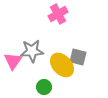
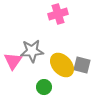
pink cross: rotated 12 degrees clockwise
gray square: moved 4 px right, 8 px down
